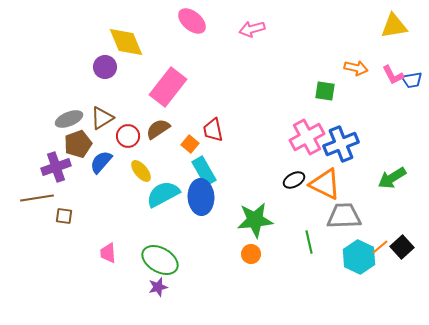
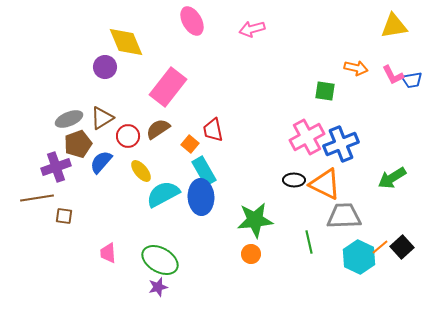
pink ellipse: rotated 20 degrees clockwise
black ellipse: rotated 30 degrees clockwise
